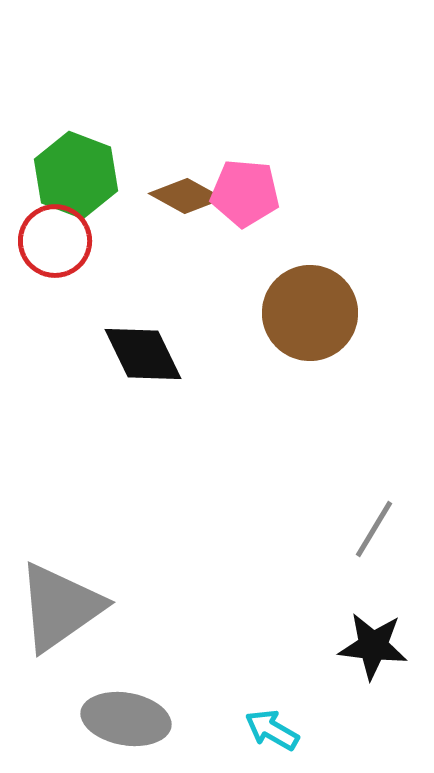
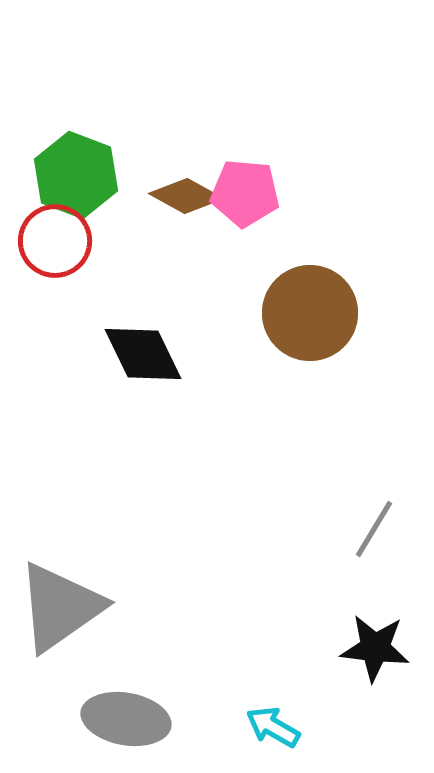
black star: moved 2 px right, 2 px down
cyan arrow: moved 1 px right, 3 px up
